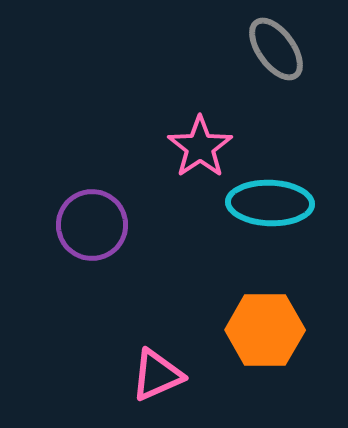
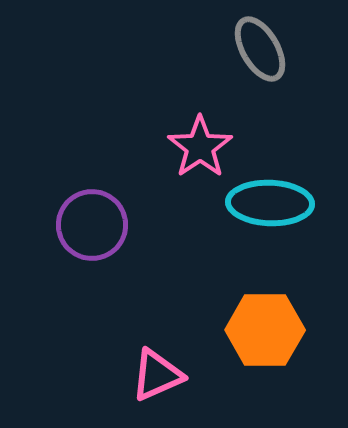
gray ellipse: moved 16 px left; rotated 6 degrees clockwise
